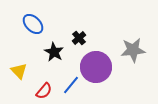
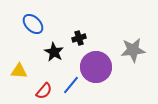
black cross: rotated 24 degrees clockwise
yellow triangle: rotated 42 degrees counterclockwise
